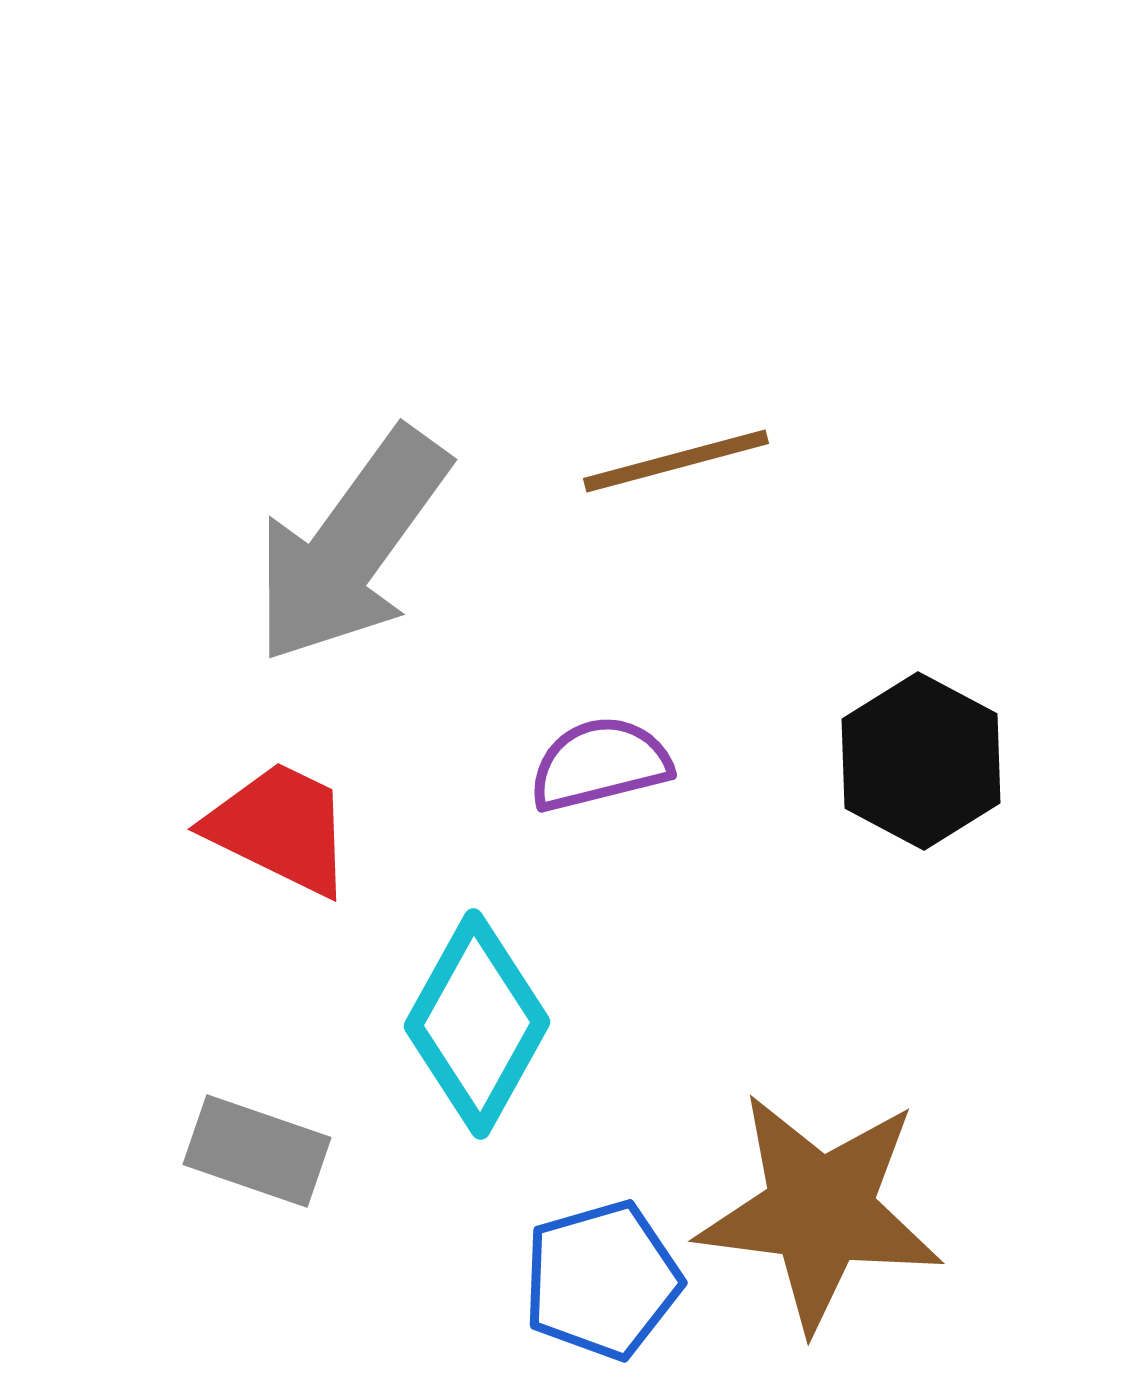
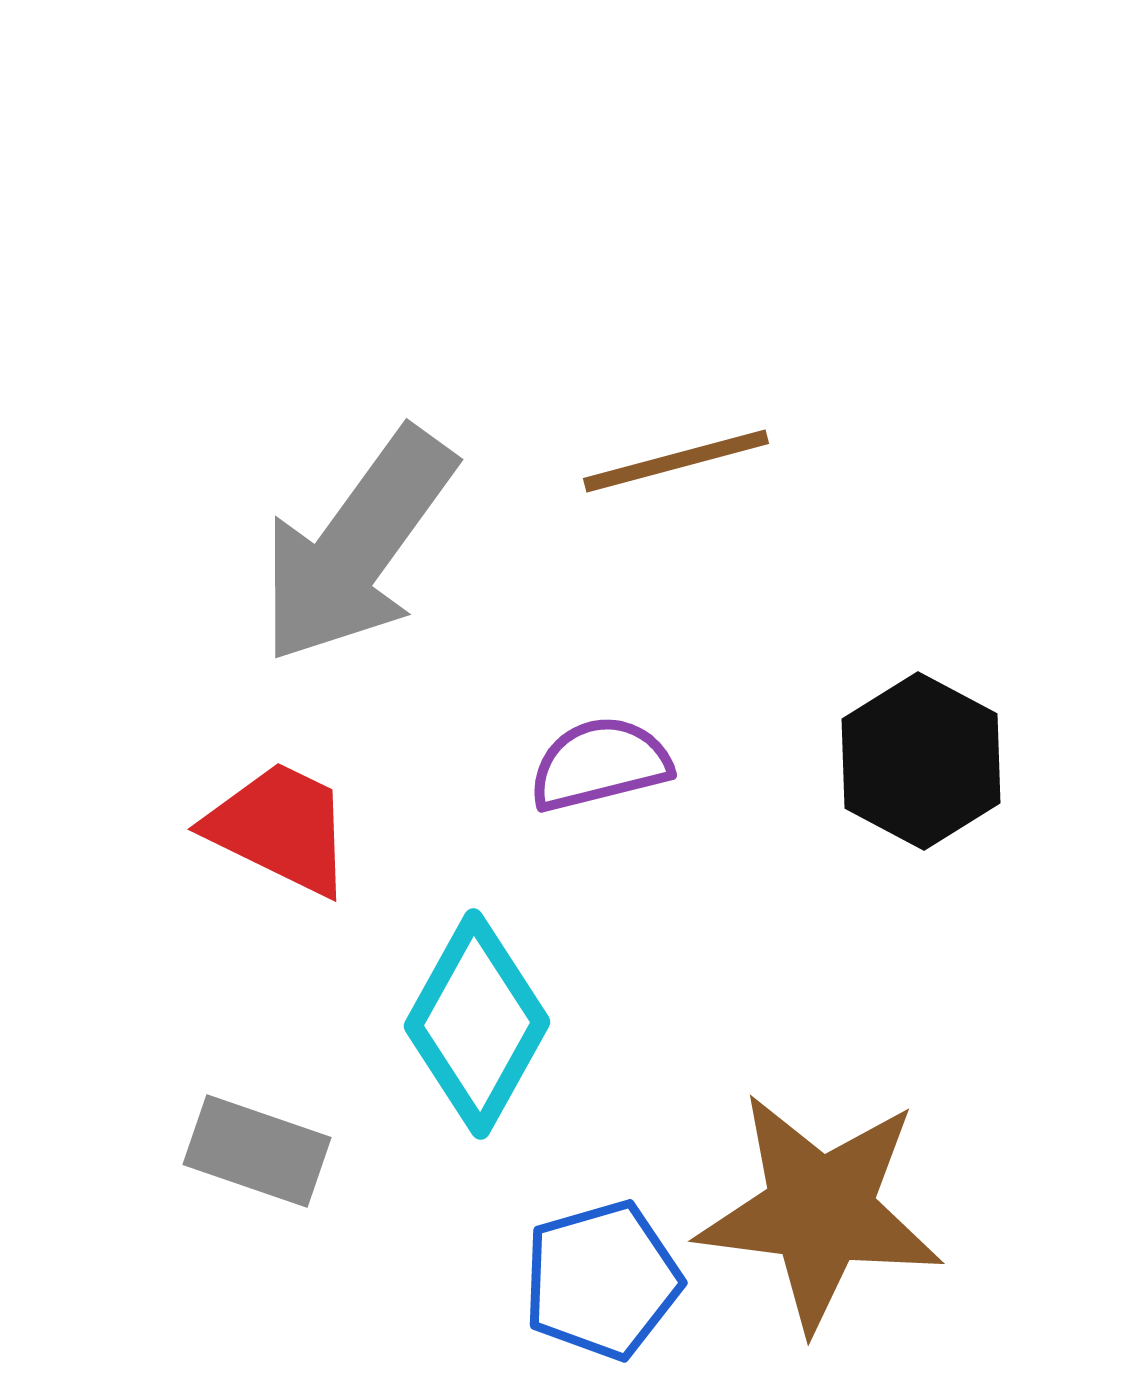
gray arrow: moved 6 px right
